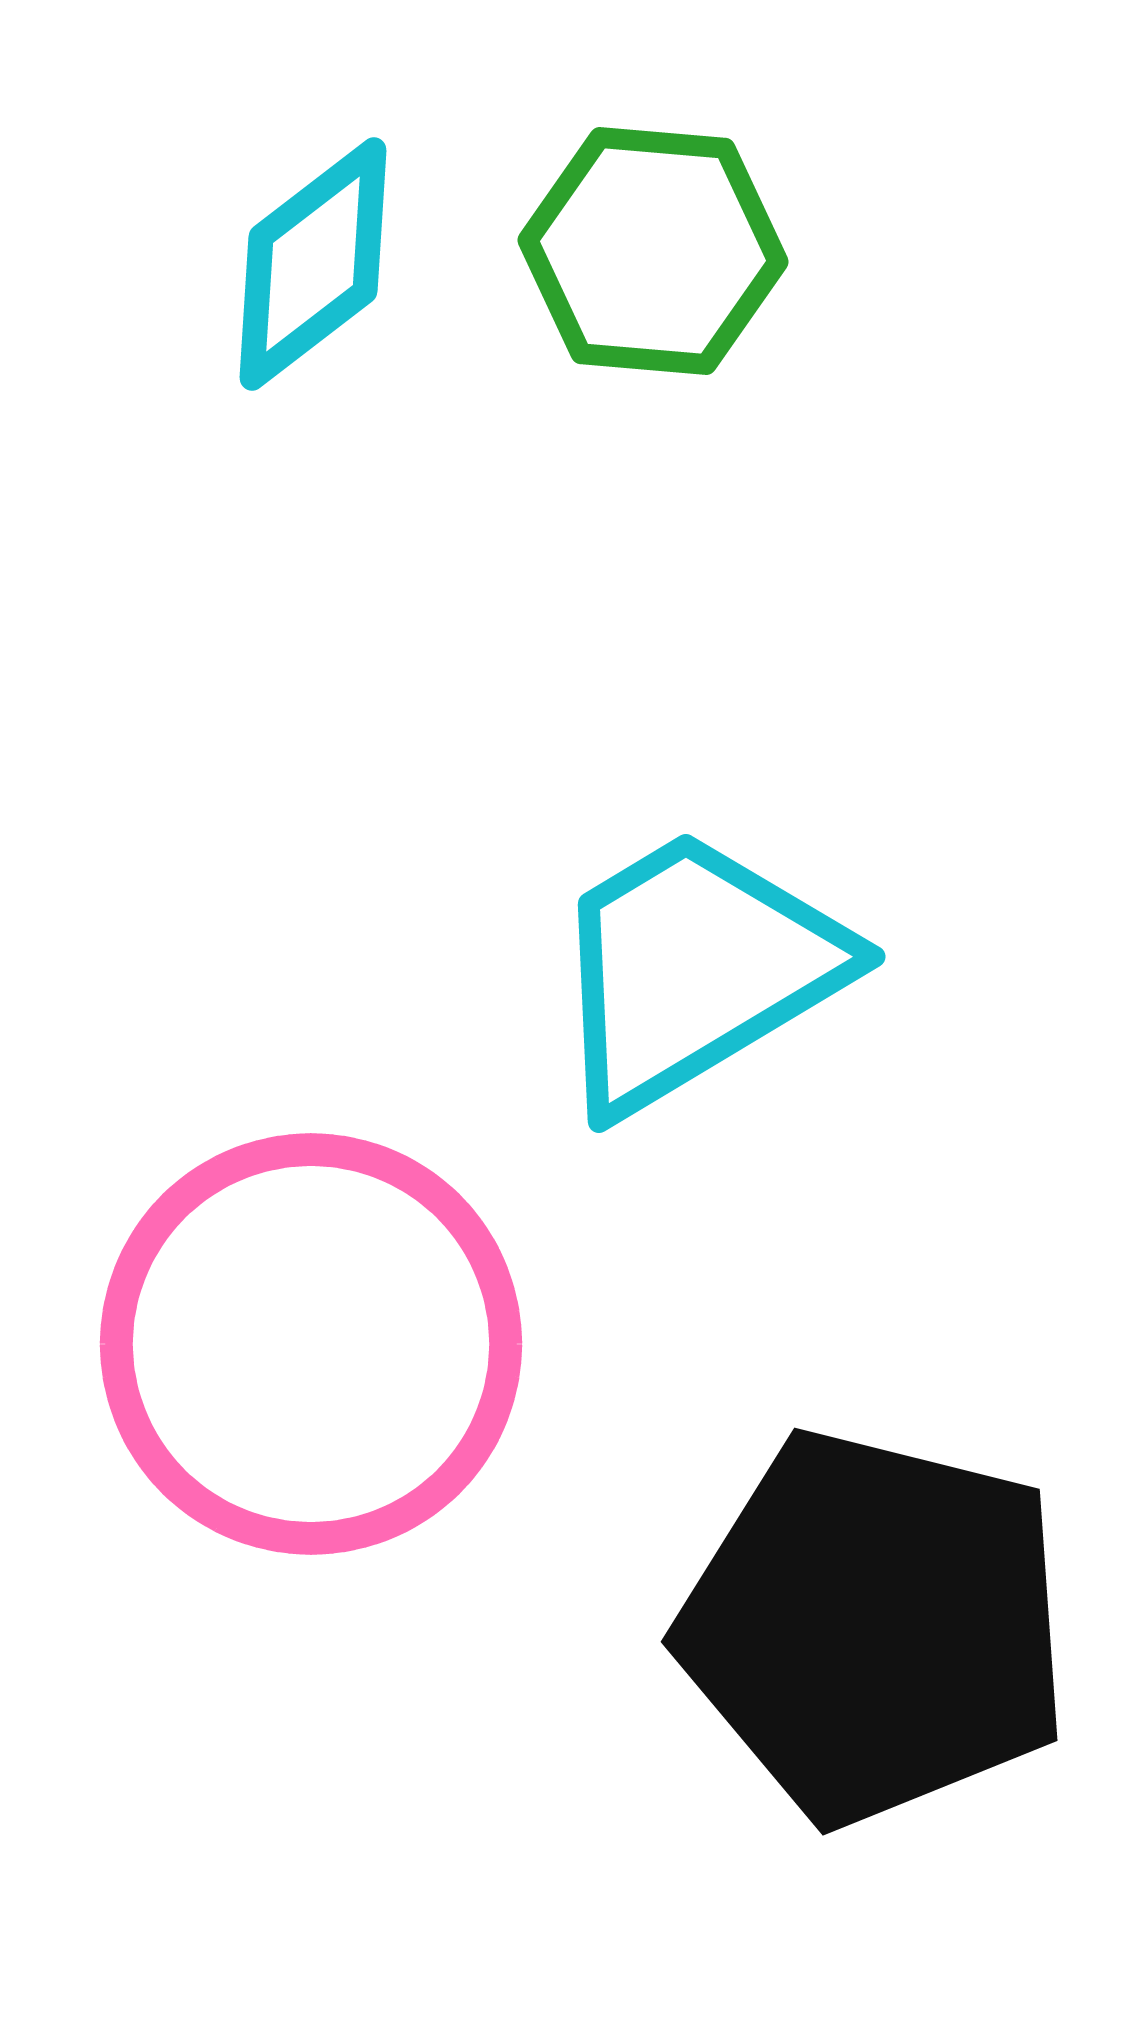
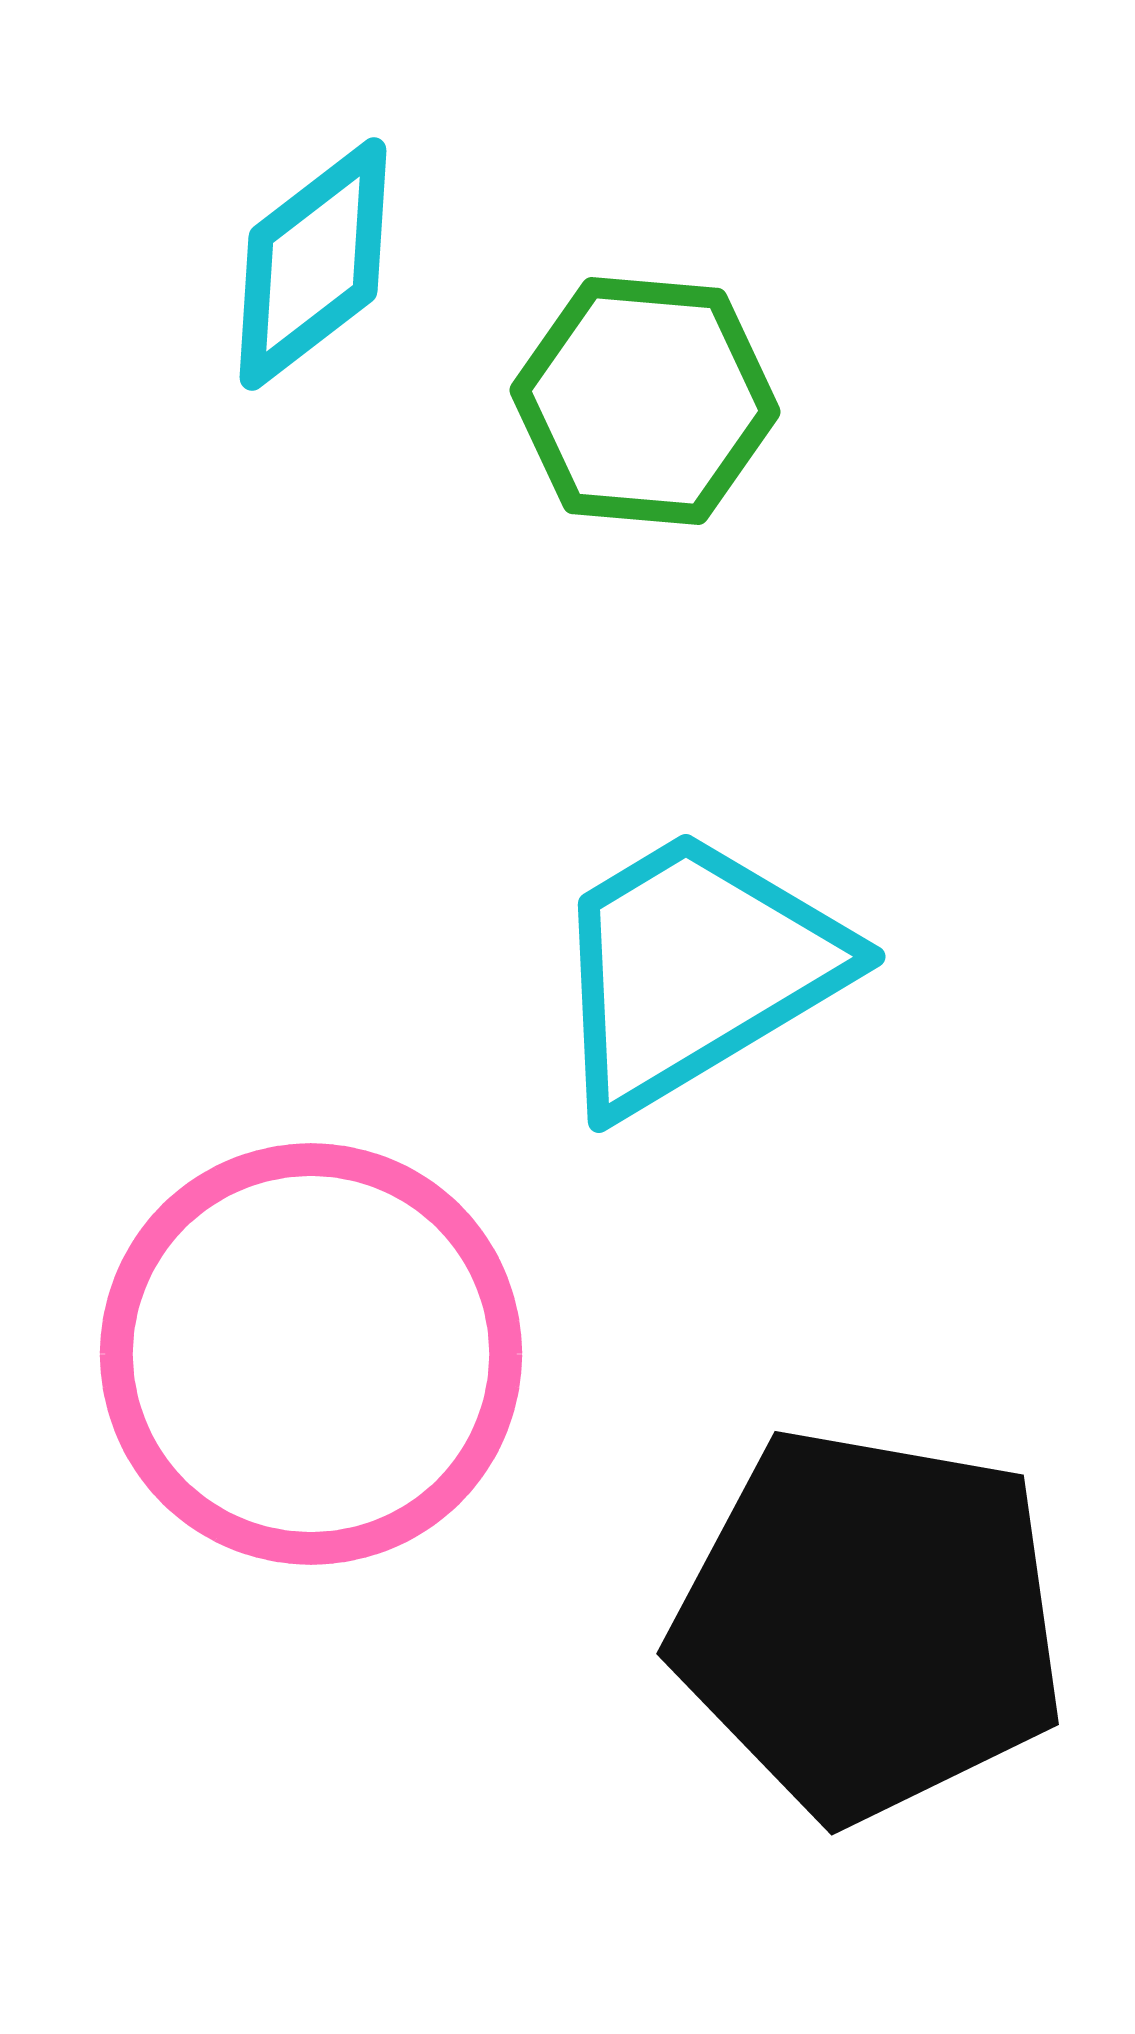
green hexagon: moved 8 px left, 150 px down
pink circle: moved 10 px down
black pentagon: moved 6 px left, 3 px up; rotated 4 degrees counterclockwise
